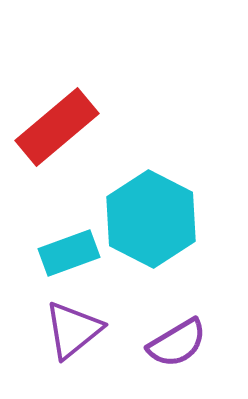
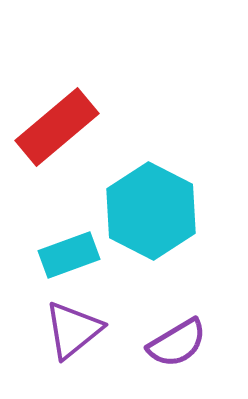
cyan hexagon: moved 8 px up
cyan rectangle: moved 2 px down
